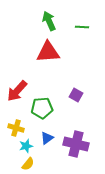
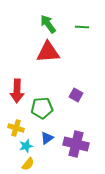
green arrow: moved 1 px left, 3 px down; rotated 12 degrees counterclockwise
red arrow: rotated 40 degrees counterclockwise
